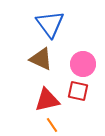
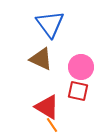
pink circle: moved 2 px left, 3 px down
red triangle: moved 7 px down; rotated 44 degrees clockwise
